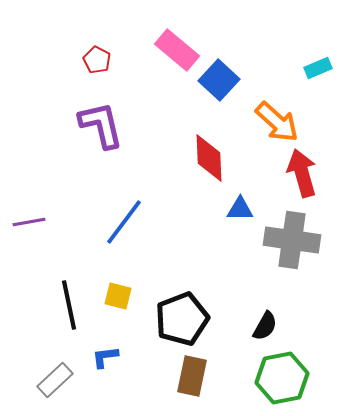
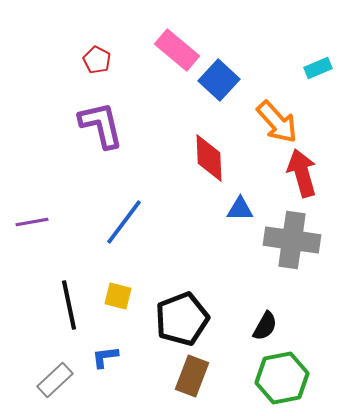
orange arrow: rotated 6 degrees clockwise
purple line: moved 3 px right
brown rectangle: rotated 9 degrees clockwise
